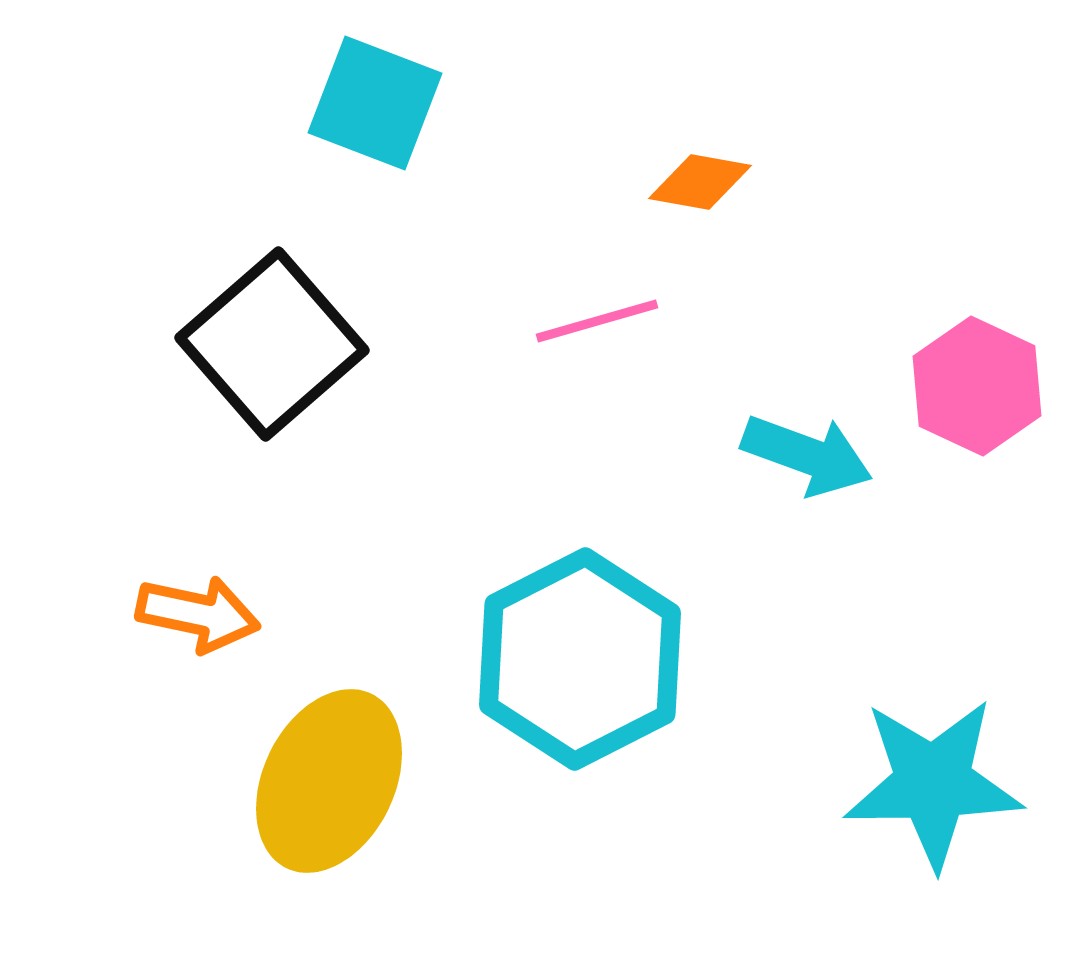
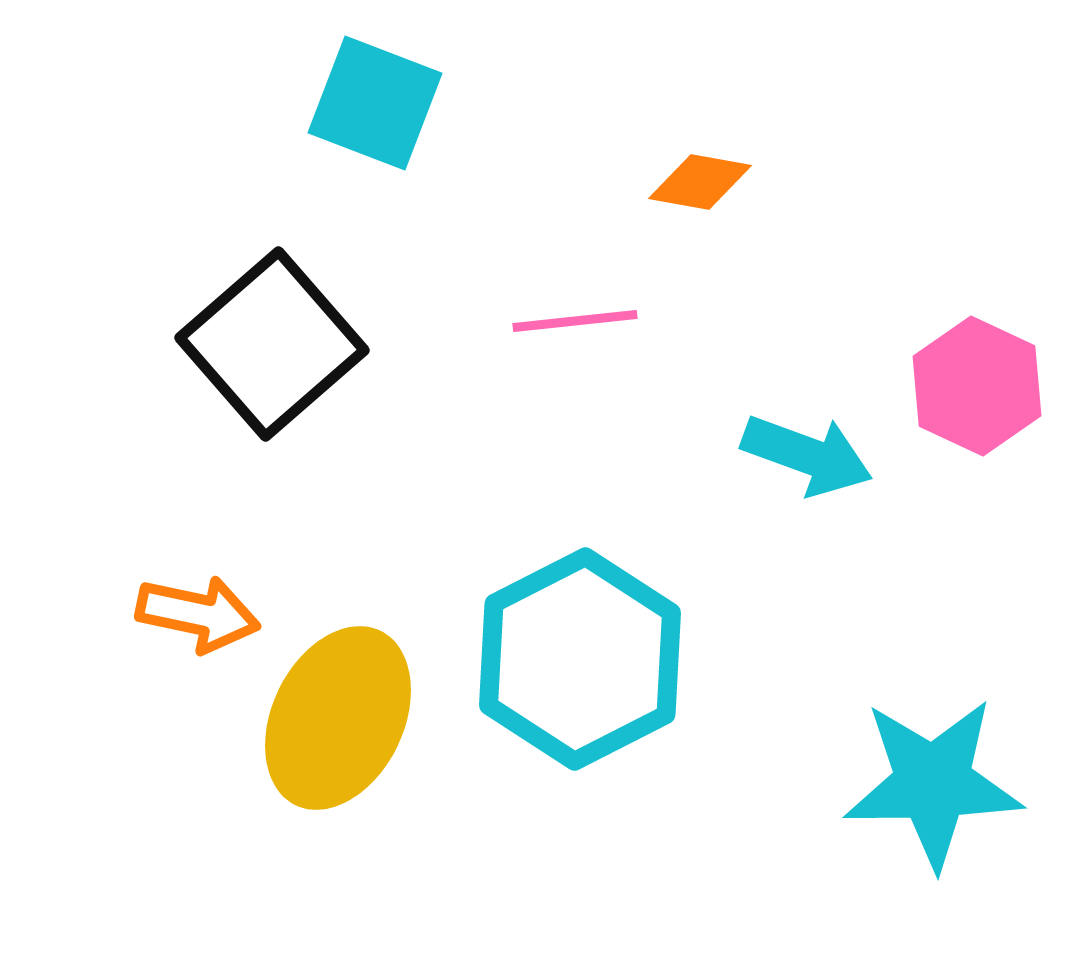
pink line: moved 22 px left; rotated 10 degrees clockwise
yellow ellipse: moved 9 px right, 63 px up
